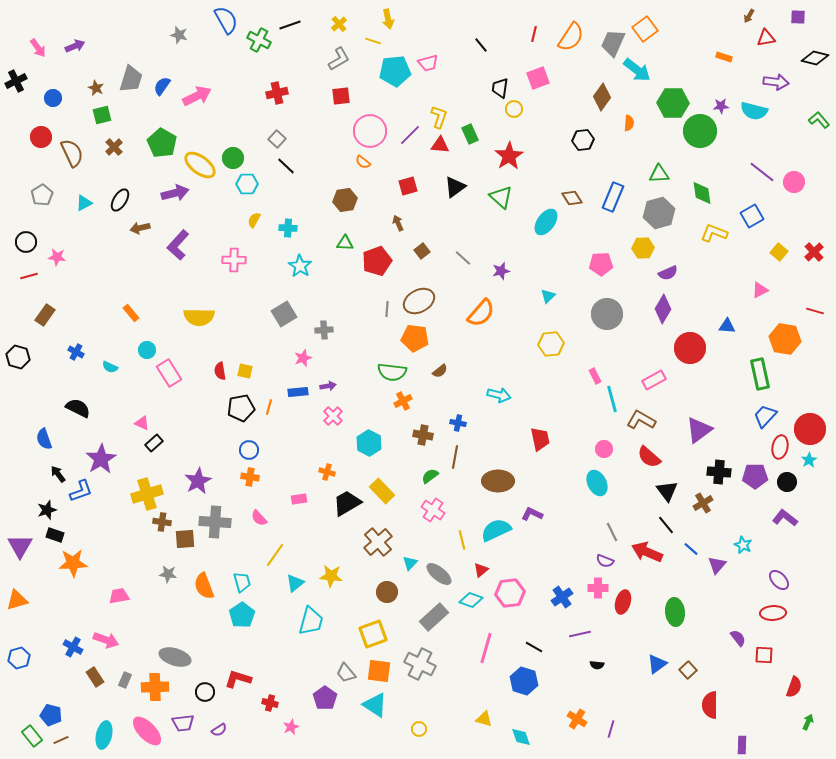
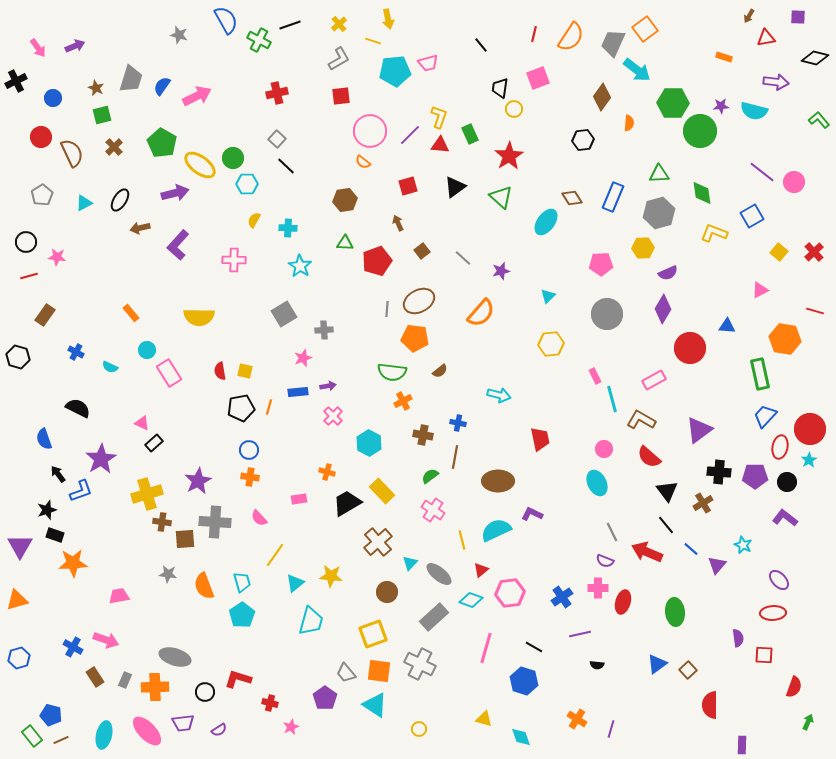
purple semicircle at (738, 638): rotated 30 degrees clockwise
